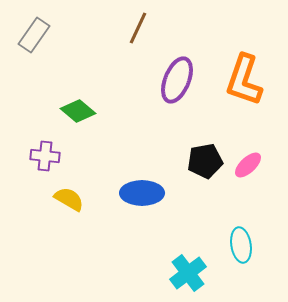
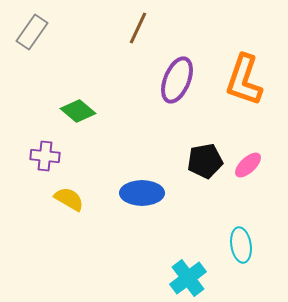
gray rectangle: moved 2 px left, 3 px up
cyan cross: moved 5 px down
